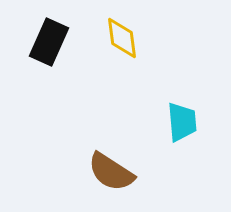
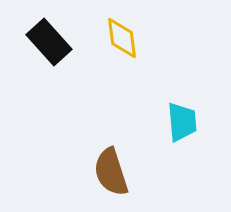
black rectangle: rotated 66 degrees counterclockwise
brown semicircle: rotated 39 degrees clockwise
